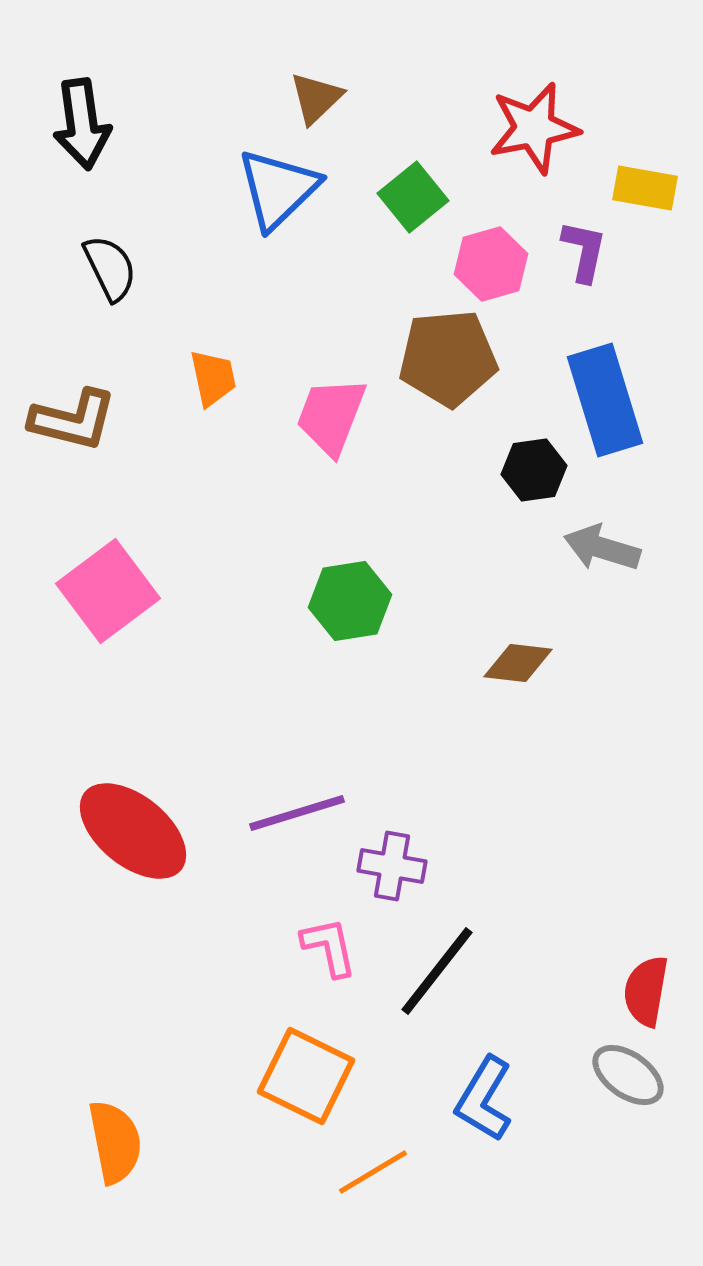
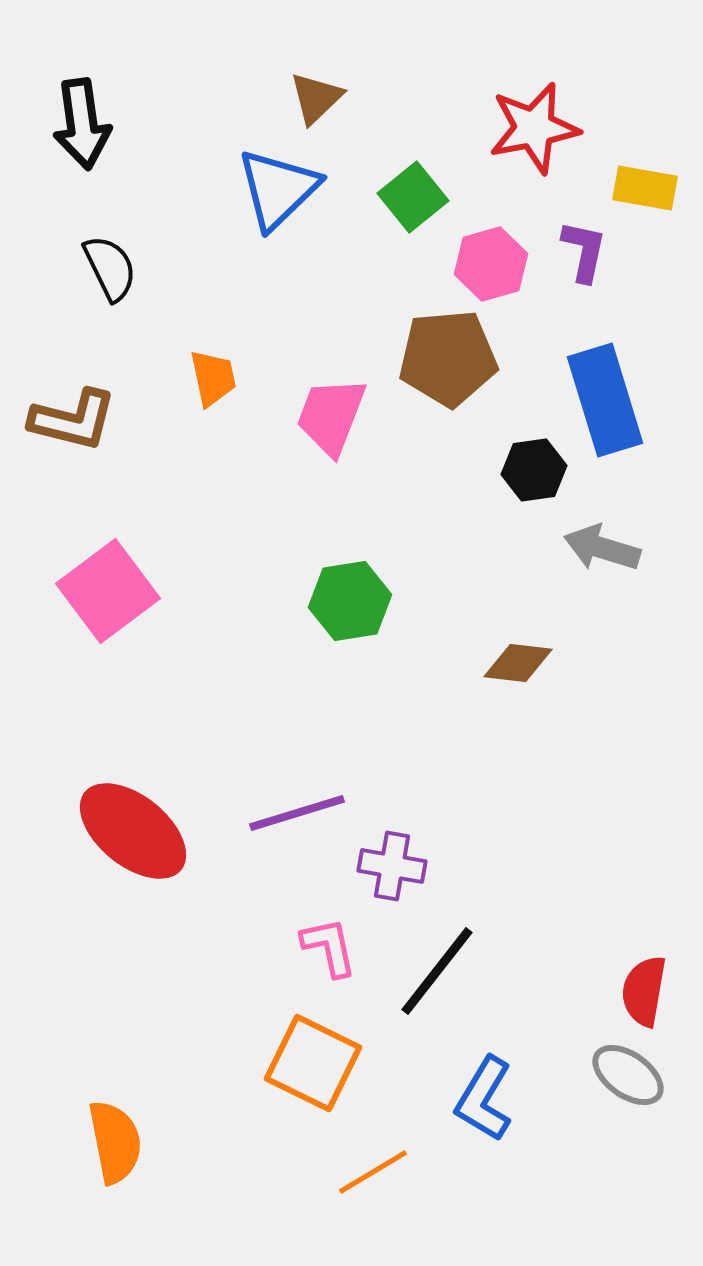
red semicircle: moved 2 px left
orange square: moved 7 px right, 13 px up
